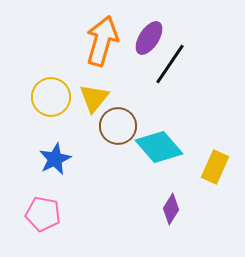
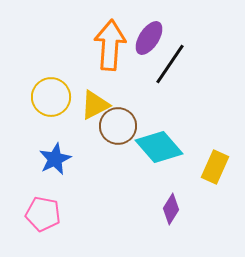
orange arrow: moved 8 px right, 4 px down; rotated 12 degrees counterclockwise
yellow triangle: moved 1 px right, 7 px down; rotated 24 degrees clockwise
